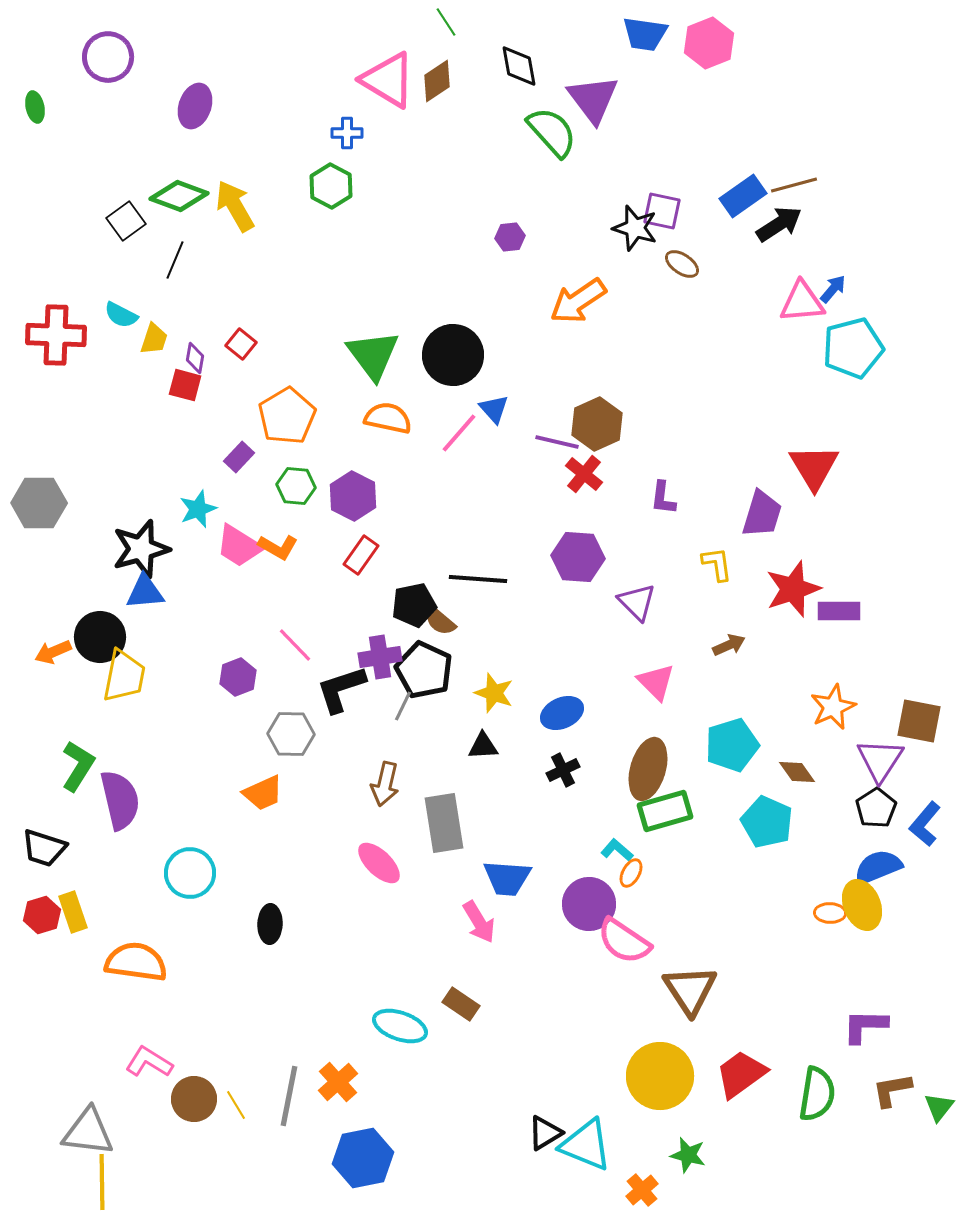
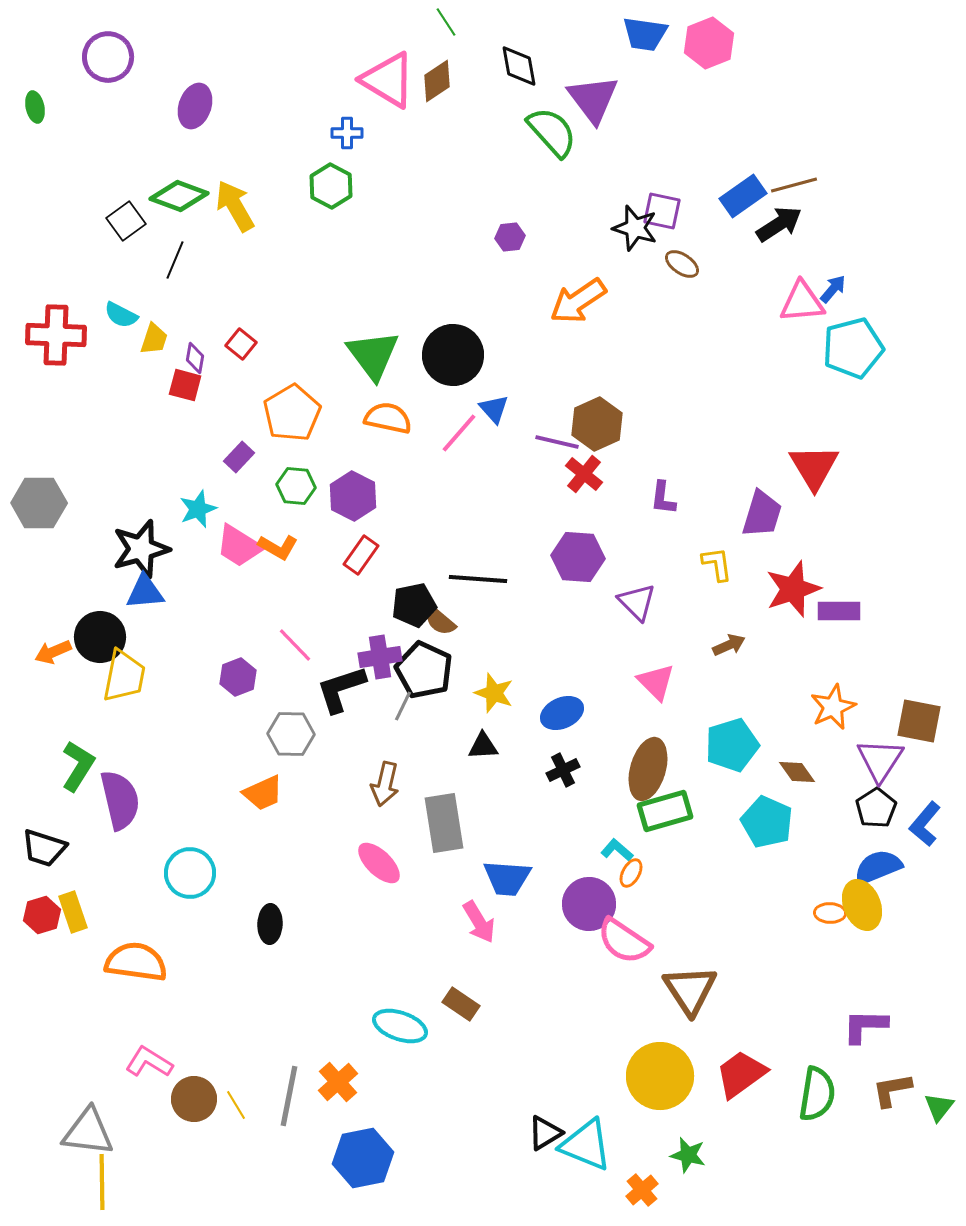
orange pentagon at (287, 416): moved 5 px right, 3 px up
